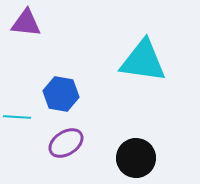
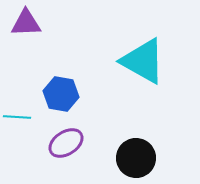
purple triangle: rotated 8 degrees counterclockwise
cyan triangle: rotated 21 degrees clockwise
